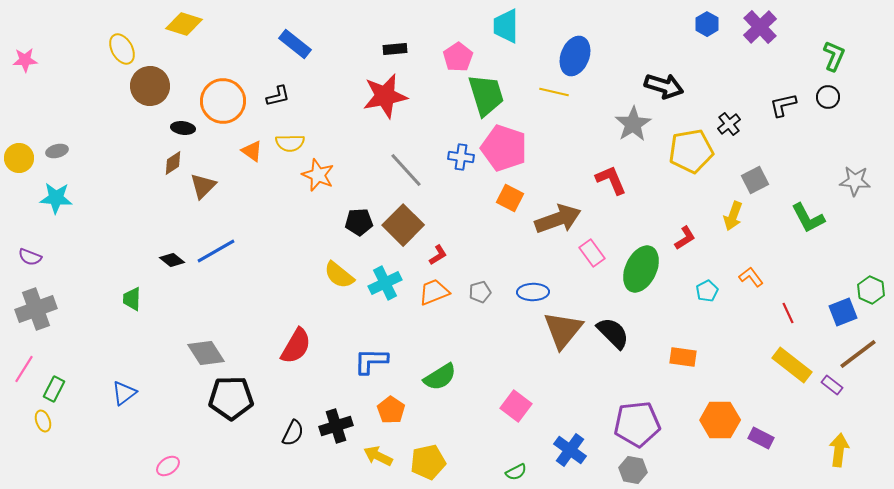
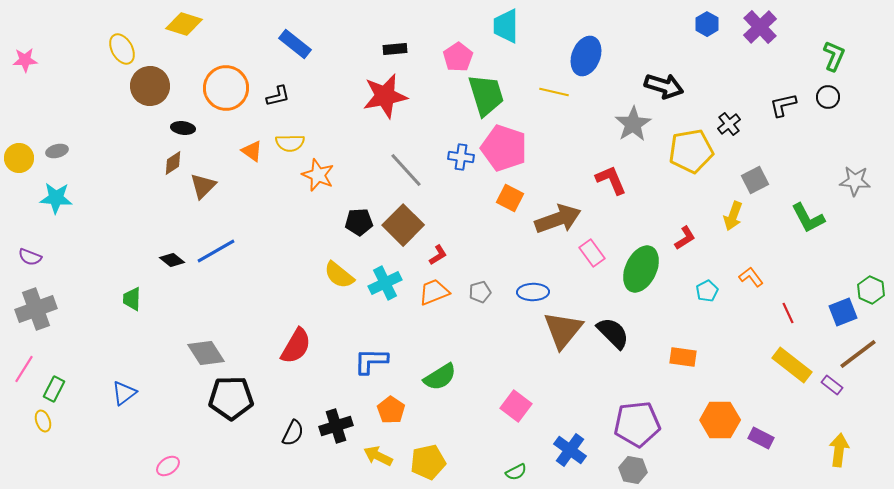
blue ellipse at (575, 56): moved 11 px right
orange circle at (223, 101): moved 3 px right, 13 px up
